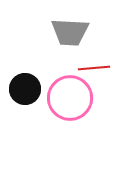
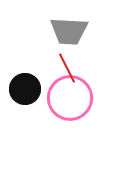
gray trapezoid: moved 1 px left, 1 px up
red line: moved 27 px left; rotated 68 degrees clockwise
